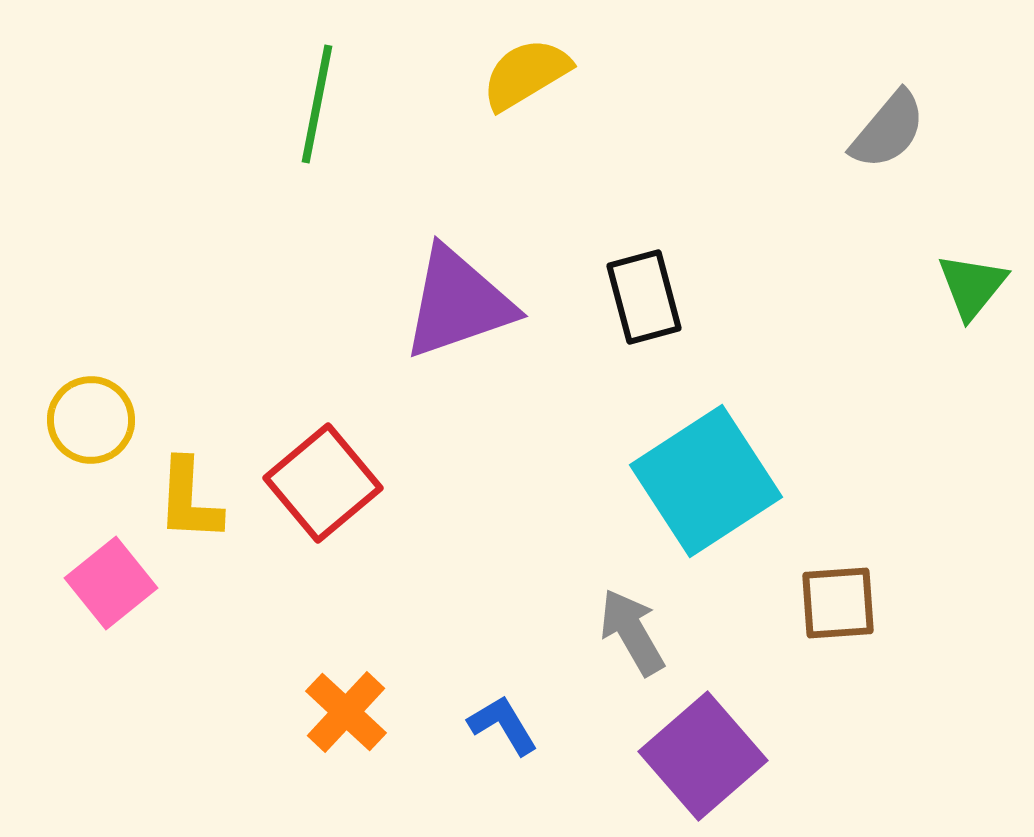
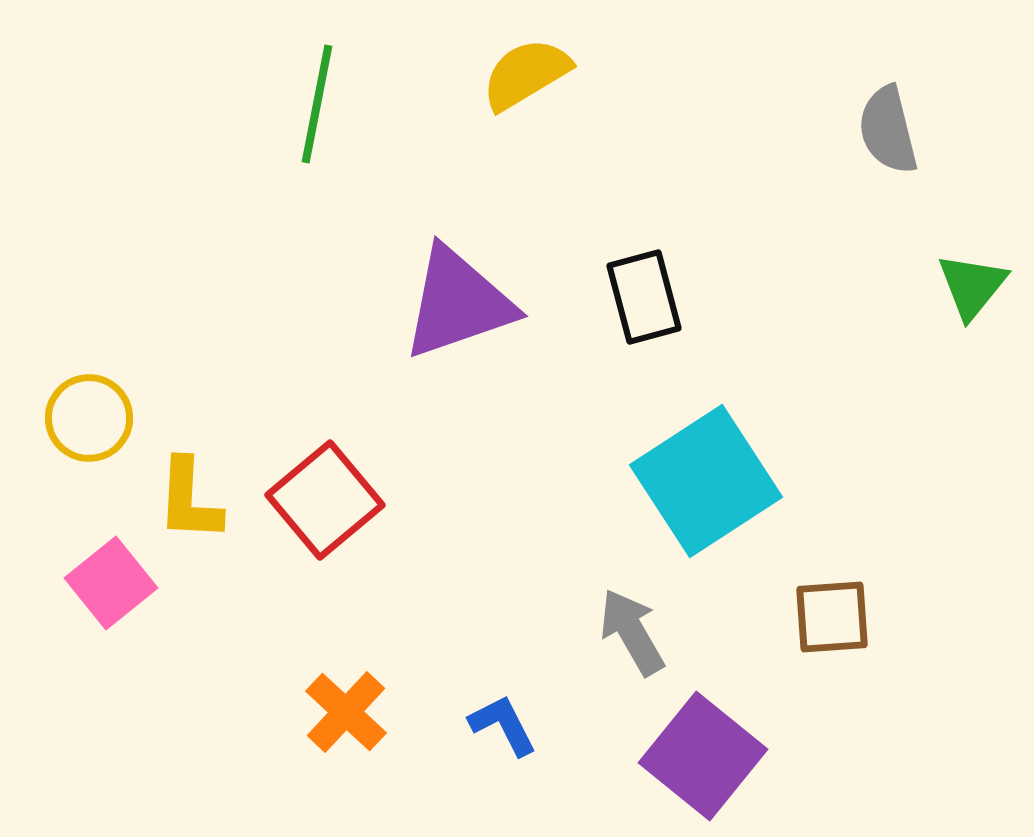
gray semicircle: rotated 126 degrees clockwise
yellow circle: moved 2 px left, 2 px up
red square: moved 2 px right, 17 px down
brown square: moved 6 px left, 14 px down
blue L-shape: rotated 4 degrees clockwise
purple square: rotated 10 degrees counterclockwise
